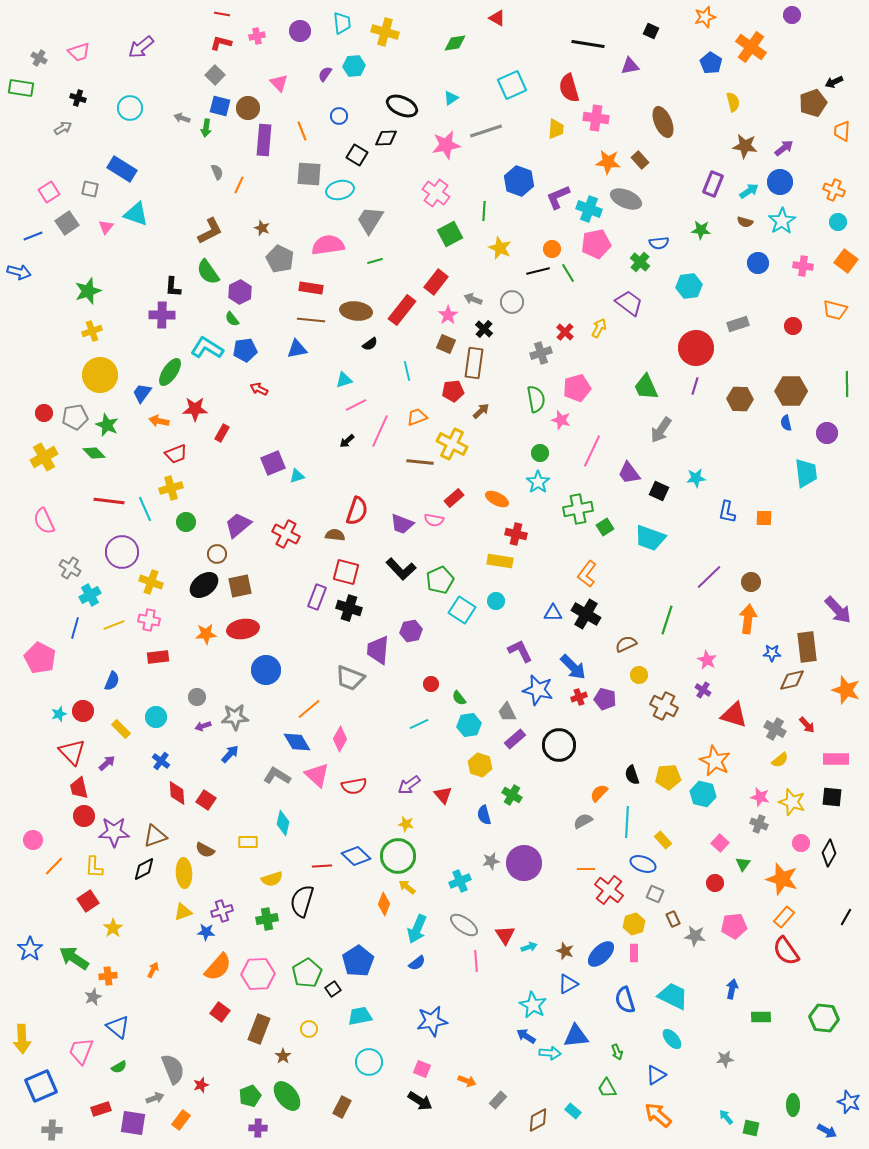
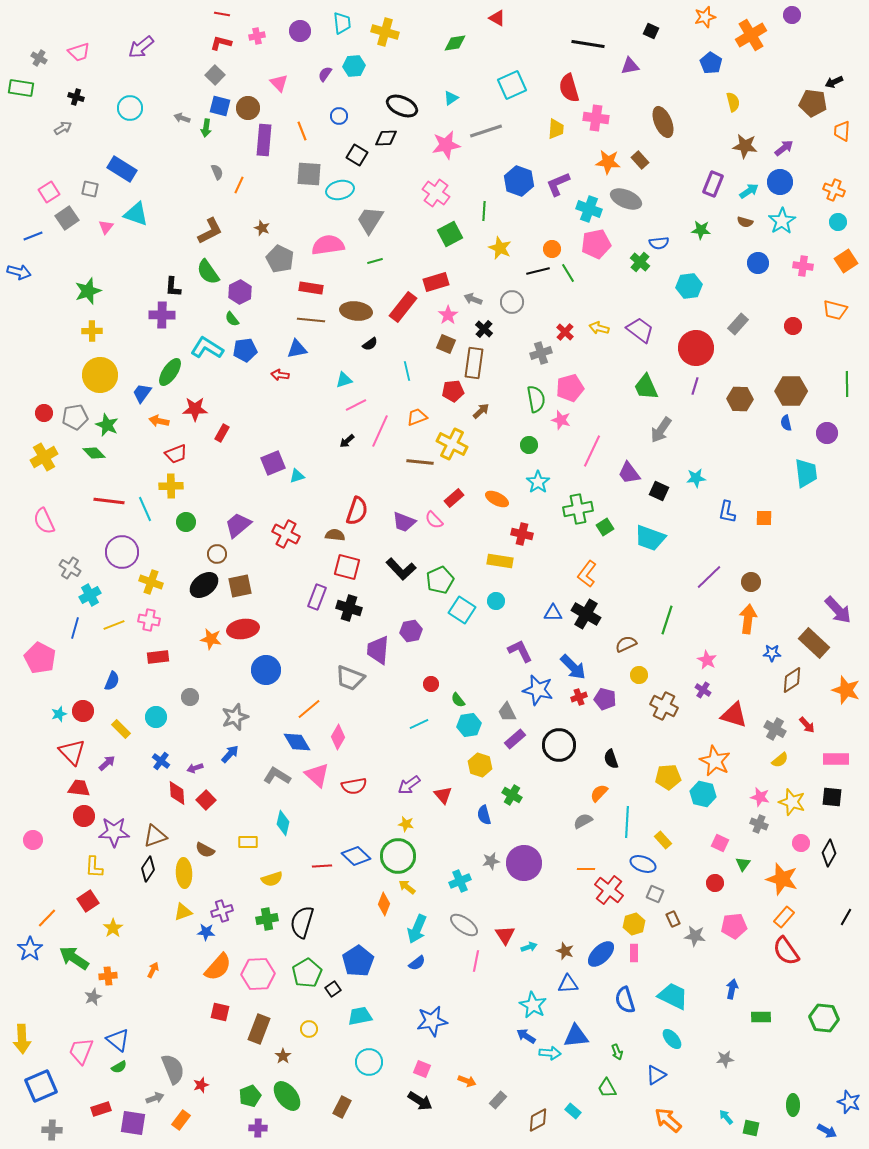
orange cross at (751, 47): moved 12 px up; rotated 24 degrees clockwise
black cross at (78, 98): moved 2 px left, 1 px up
brown pentagon at (813, 103): rotated 28 degrees clockwise
purple L-shape at (558, 197): moved 13 px up
gray square at (67, 223): moved 5 px up
orange square at (846, 261): rotated 20 degrees clockwise
red rectangle at (436, 282): rotated 35 degrees clockwise
purple trapezoid at (629, 303): moved 11 px right, 27 px down
red rectangle at (402, 310): moved 1 px right, 3 px up
gray rectangle at (738, 324): rotated 30 degrees counterclockwise
yellow arrow at (599, 328): rotated 102 degrees counterclockwise
yellow cross at (92, 331): rotated 18 degrees clockwise
pink pentagon at (577, 388): moved 7 px left
red arrow at (259, 389): moved 21 px right, 14 px up; rotated 18 degrees counterclockwise
green circle at (540, 453): moved 11 px left, 8 px up
yellow cross at (171, 488): moved 2 px up; rotated 15 degrees clockwise
pink semicircle at (434, 520): rotated 36 degrees clockwise
purple trapezoid at (402, 524): moved 2 px right, 2 px up
red cross at (516, 534): moved 6 px right
red square at (346, 572): moved 1 px right, 5 px up
orange star at (206, 634): moved 5 px right, 5 px down; rotated 15 degrees clockwise
brown rectangle at (807, 647): moved 7 px right, 4 px up; rotated 40 degrees counterclockwise
brown diamond at (792, 680): rotated 20 degrees counterclockwise
gray circle at (197, 697): moved 7 px left
green semicircle at (459, 698): moved 1 px left, 2 px down
gray star at (235, 717): rotated 16 degrees counterclockwise
purple arrow at (203, 726): moved 8 px left, 42 px down
pink diamond at (340, 739): moved 2 px left, 2 px up
black semicircle at (632, 775): moved 21 px left, 16 px up
red trapezoid at (79, 788): rotated 110 degrees clockwise
red square at (206, 800): rotated 12 degrees clockwise
pink square at (720, 843): rotated 18 degrees counterclockwise
orange line at (54, 866): moved 7 px left, 52 px down
black diamond at (144, 869): moved 4 px right; rotated 30 degrees counterclockwise
black semicircle at (302, 901): moved 21 px down
pink line at (476, 961): rotated 15 degrees clockwise
blue triangle at (568, 984): rotated 25 degrees clockwise
red square at (220, 1012): rotated 24 degrees counterclockwise
blue triangle at (118, 1027): moved 13 px down
orange arrow at (658, 1115): moved 10 px right, 5 px down
